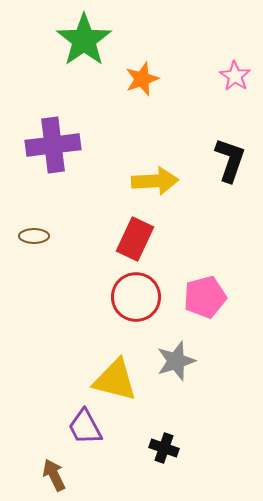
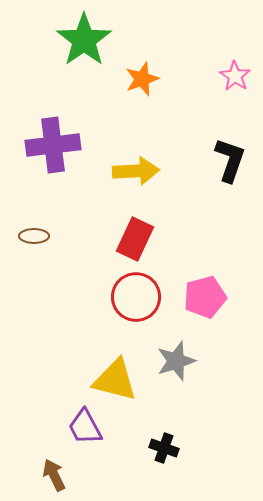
yellow arrow: moved 19 px left, 10 px up
